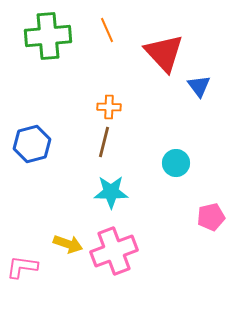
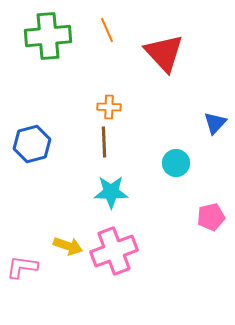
blue triangle: moved 16 px right, 37 px down; rotated 20 degrees clockwise
brown line: rotated 16 degrees counterclockwise
yellow arrow: moved 2 px down
